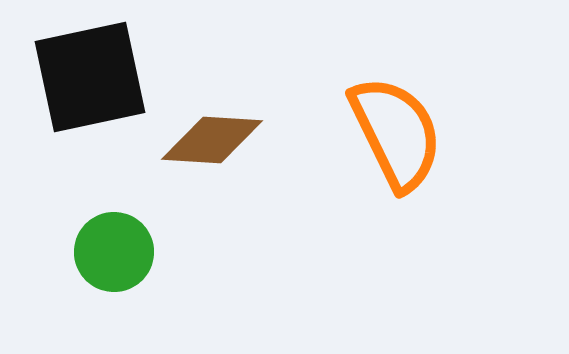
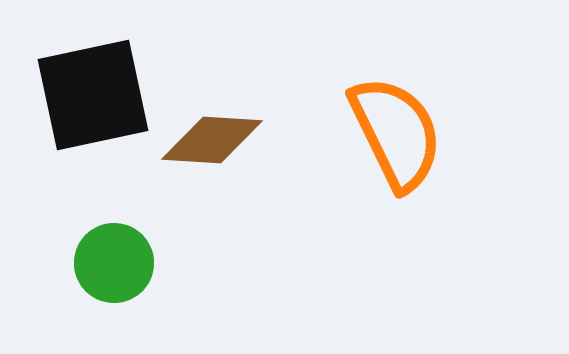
black square: moved 3 px right, 18 px down
green circle: moved 11 px down
